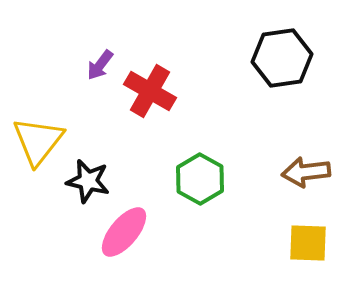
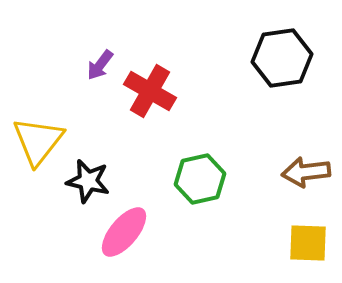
green hexagon: rotated 18 degrees clockwise
